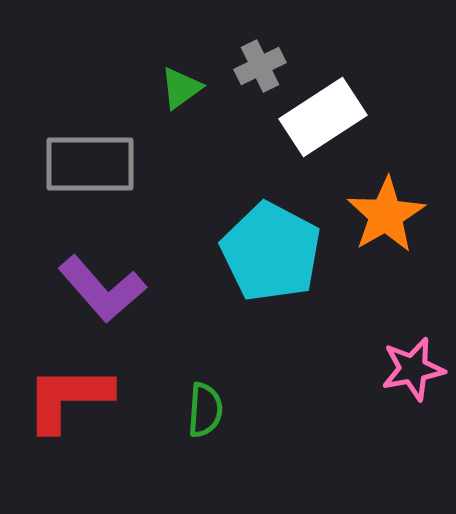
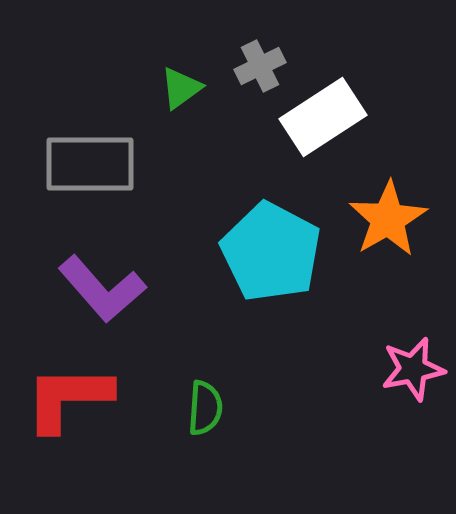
orange star: moved 2 px right, 4 px down
green semicircle: moved 2 px up
